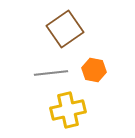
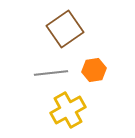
orange hexagon: rotated 20 degrees counterclockwise
yellow cross: rotated 16 degrees counterclockwise
